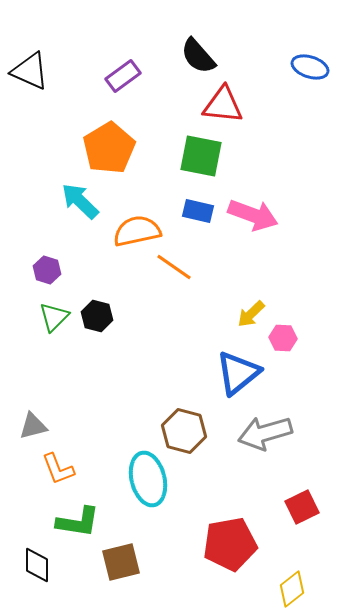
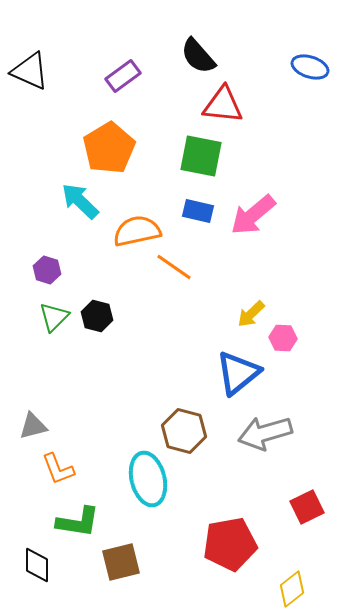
pink arrow: rotated 120 degrees clockwise
red square: moved 5 px right
